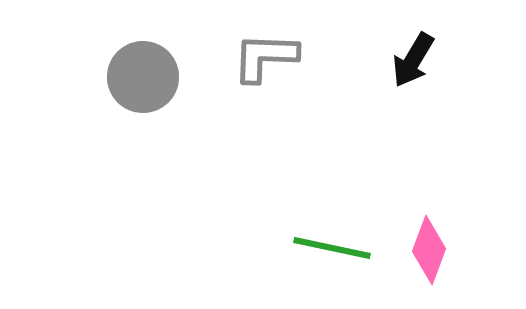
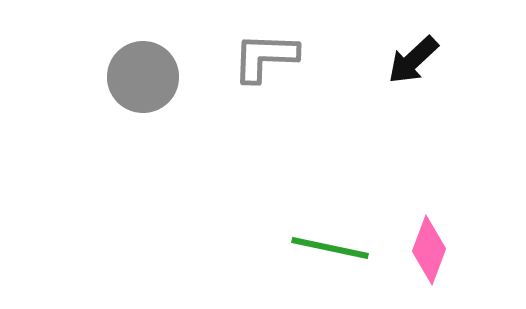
black arrow: rotated 16 degrees clockwise
green line: moved 2 px left
